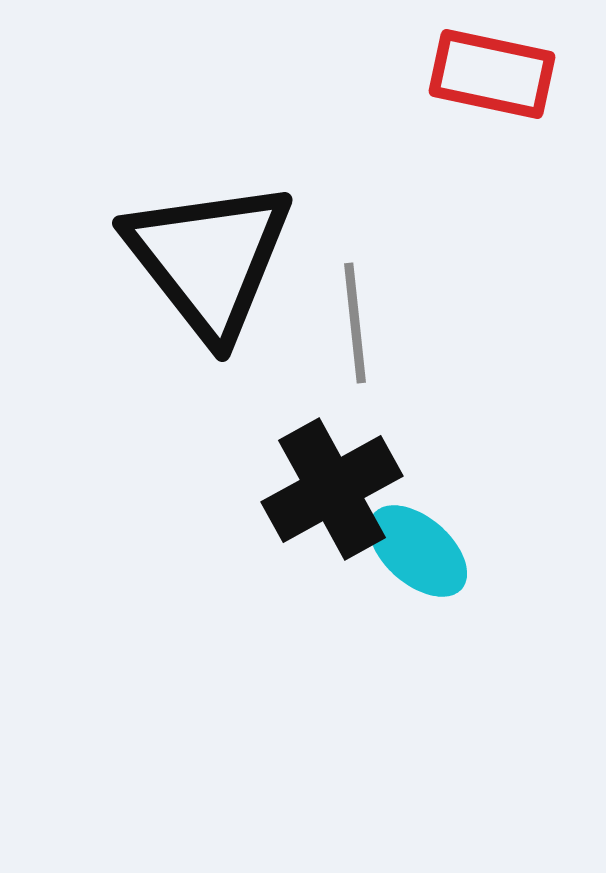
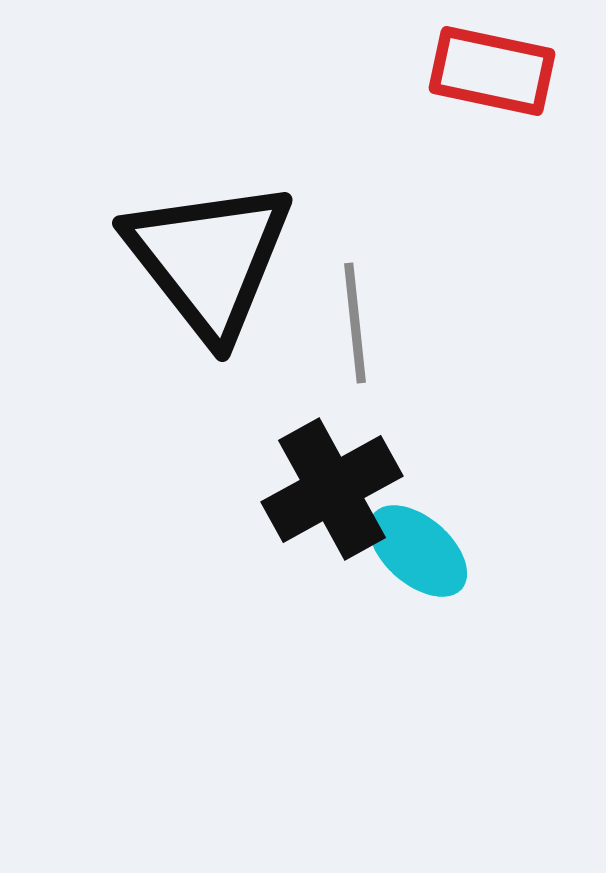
red rectangle: moved 3 px up
